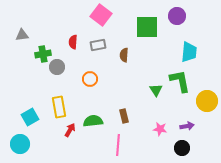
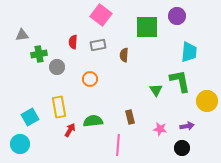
green cross: moved 4 px left
brown rectangle: moved 6 px right, 1 px down
